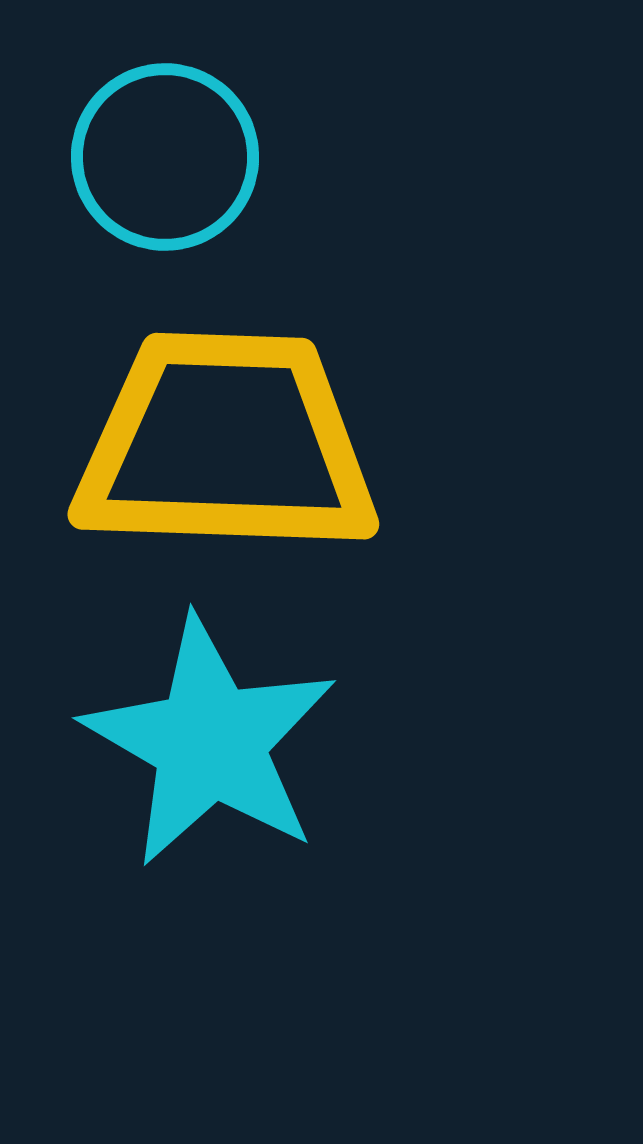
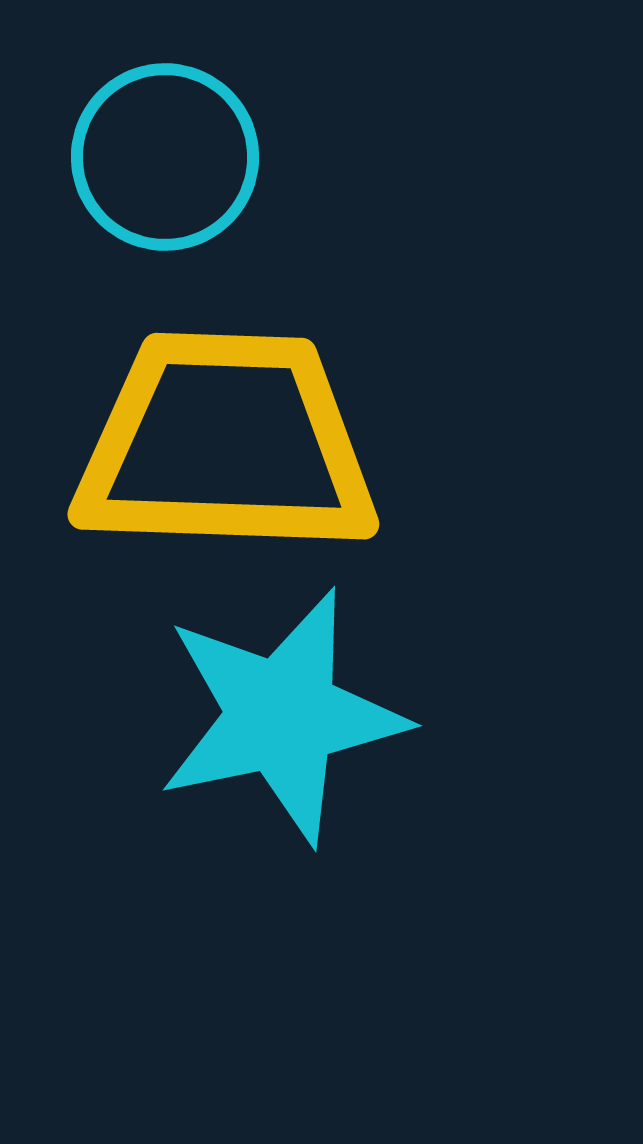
cyan star: moved 72 px right, 26 px up; rotated 30 degrees clockwise
